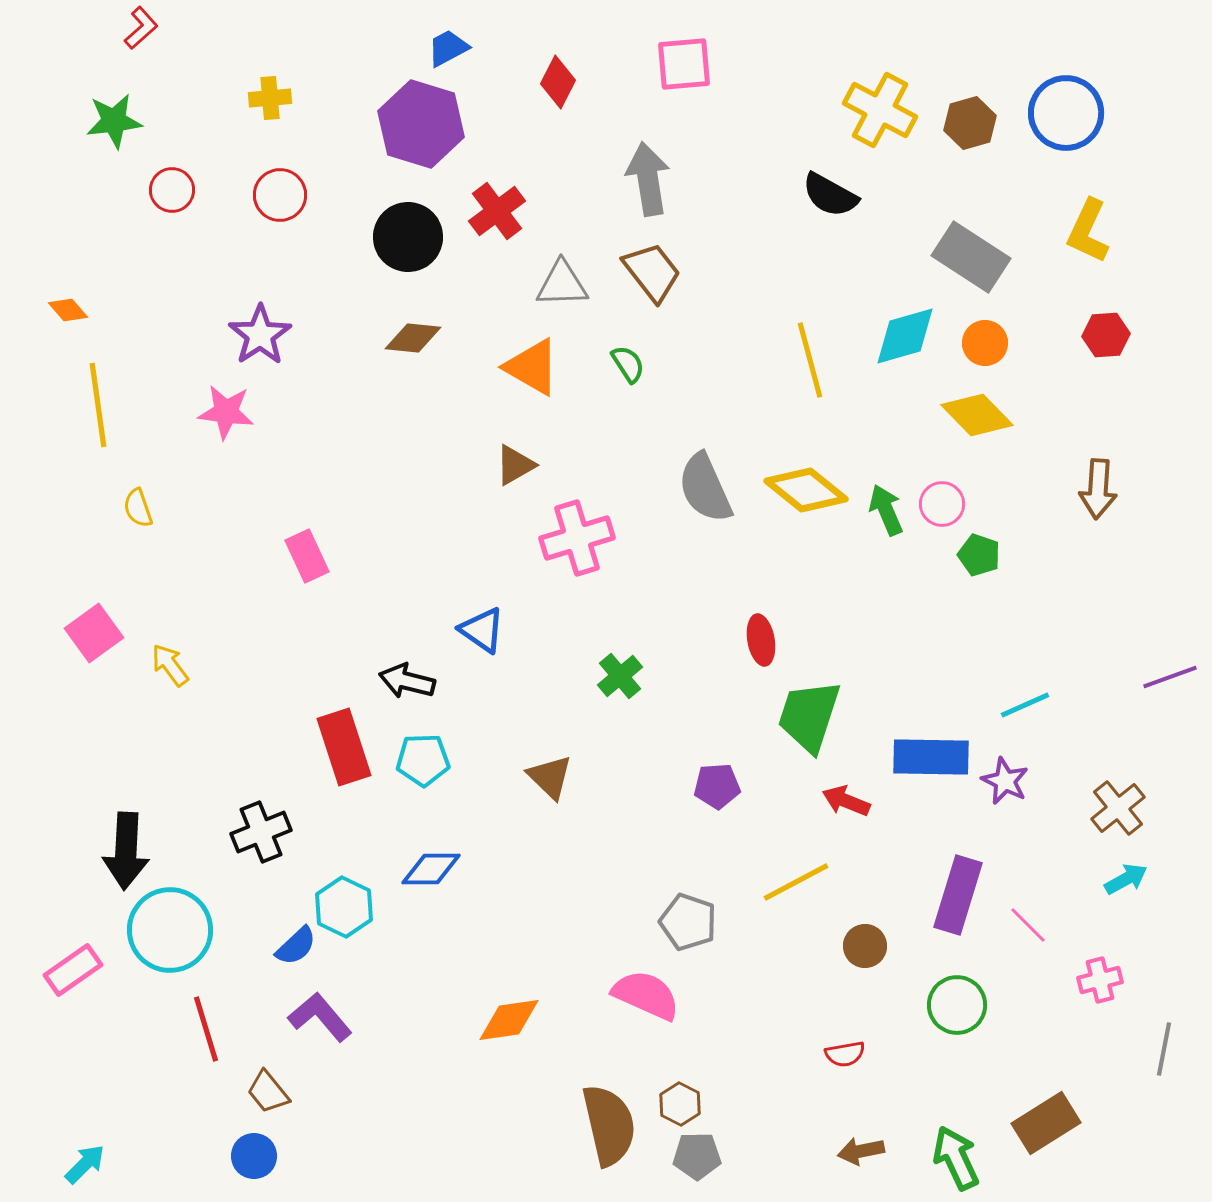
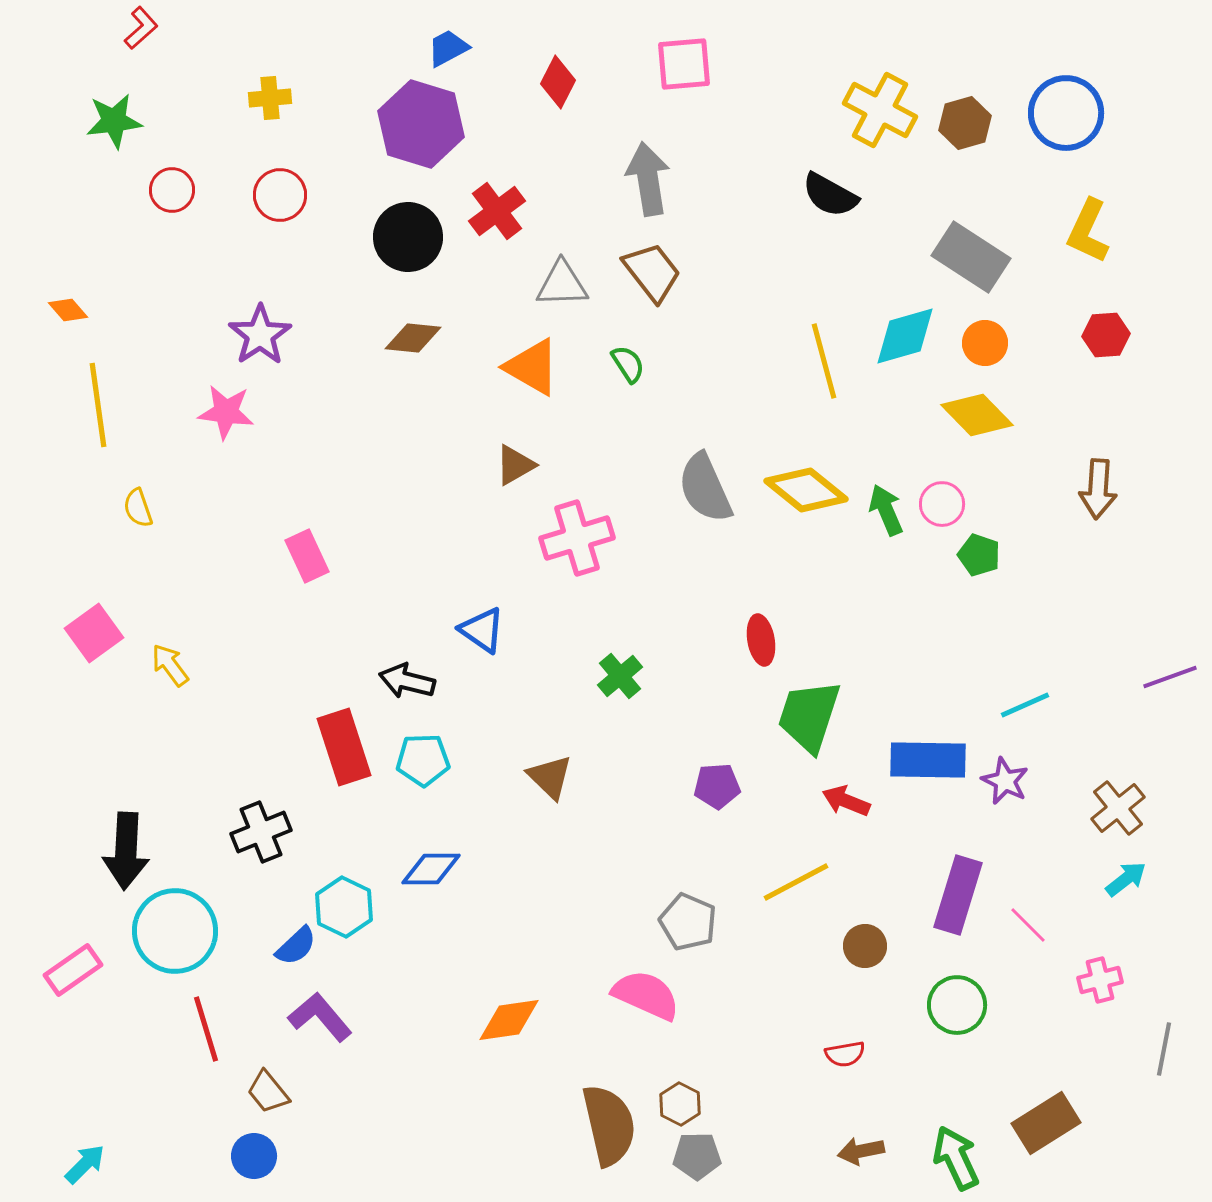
brown hexagon at (970, 123): moved 5 px left
yellow line at (810, 360): moved 14 px right, 1 px down
blue rectangle at (931, 757): moved 3 px left, 3 px down
cyan arrow at (1126, 879): rotated 9 degrees counterclockwise
gray pentagon at (688, 922): rotated 4 degrees clockwise
cyan circle at (170, 930): moved 5 px right, 1 px down
